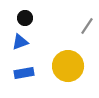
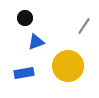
gray line: moved 3 px left
blue triangle: moved 16 px right
